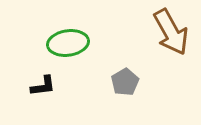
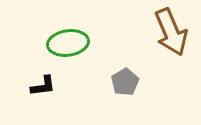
brown arrow: rotated 6 degrees clockwise
